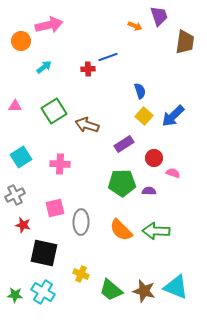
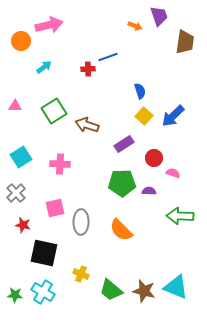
gray cross: moved 1 px right, 2 px up; rotated 18 degrees counterclockwise
green arrow: moved 24 px right, 15 px up
